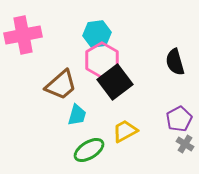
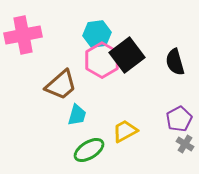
black square: moved 12 px right, 27 px up
